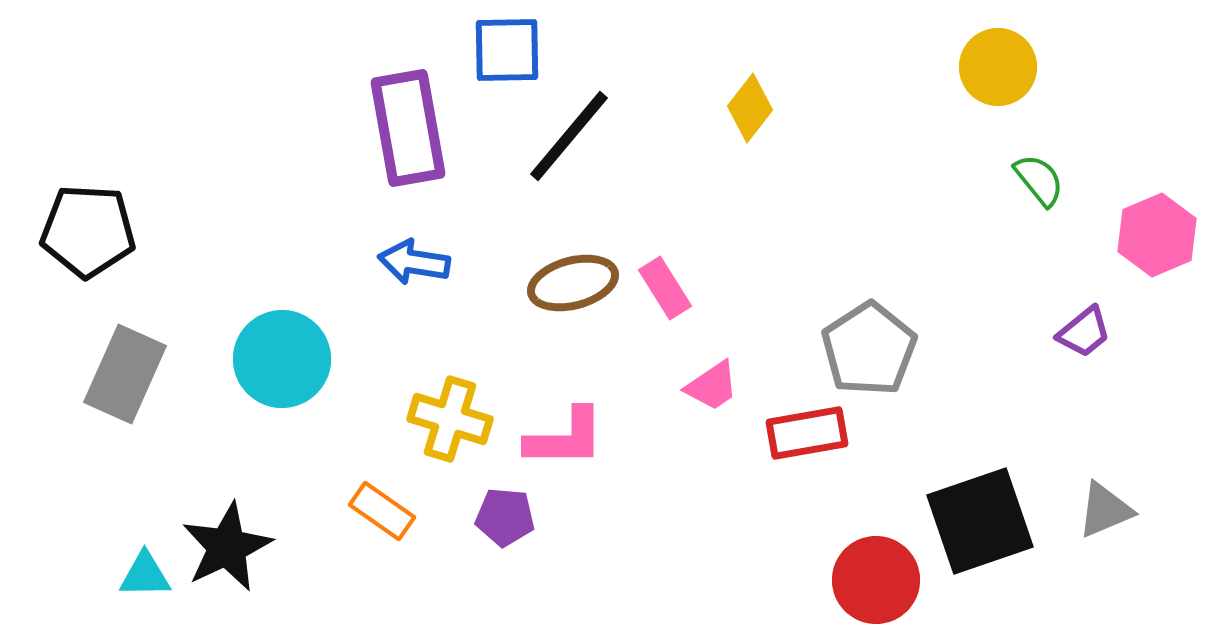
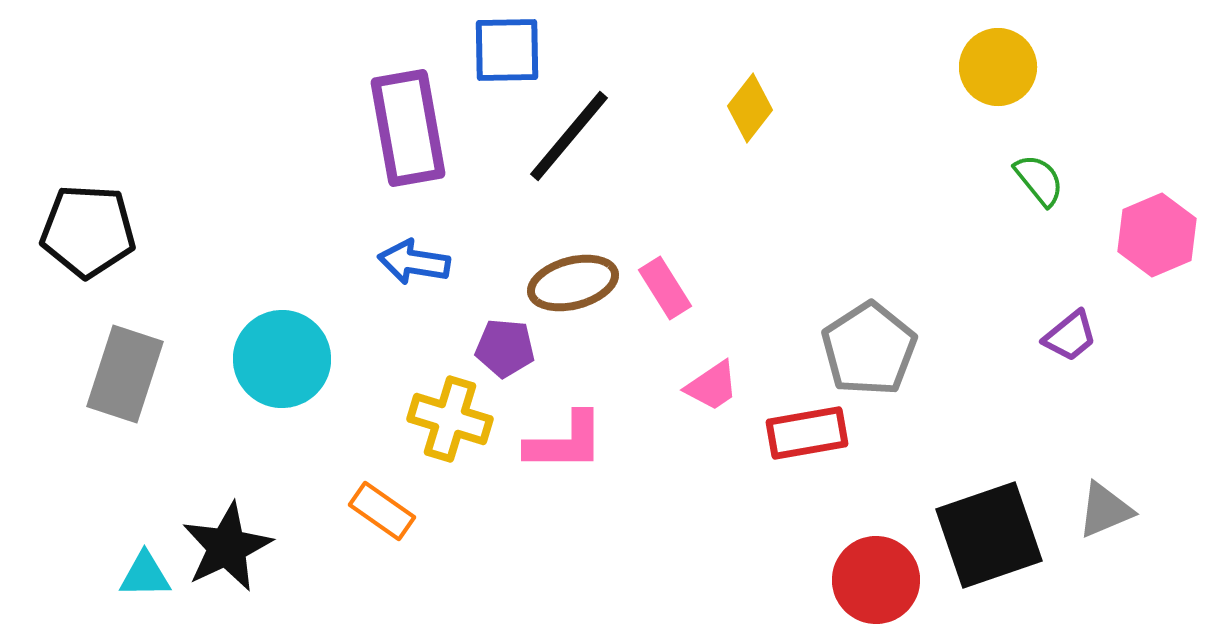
purple trapezoid: moved 14 px left, 4 px down
gray rectangle: rotated 6 degrees counterclockwise
pink L-shape: moved 4 px down
purple pentagon: moved 169 px up
black square: moved 9 px right, 14 px down
